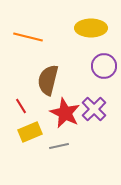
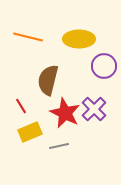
yellow ellipse: moved 12 px left, 11 px down
